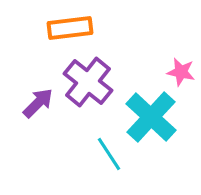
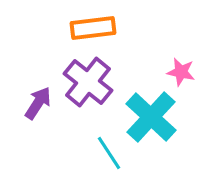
orange rectangle: moved 23 px right
purple arrow: rotated 12 degrees counterclockwise
cyan line: moved 1 px up
